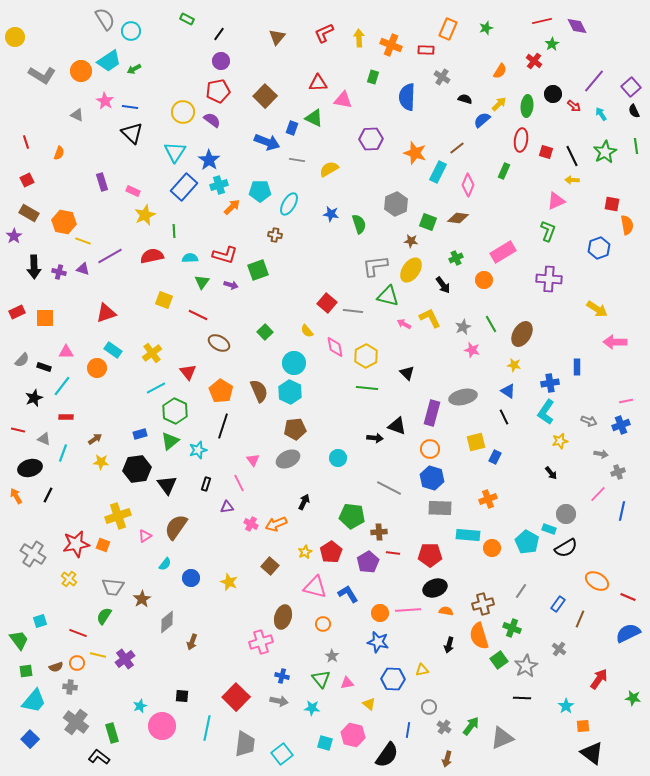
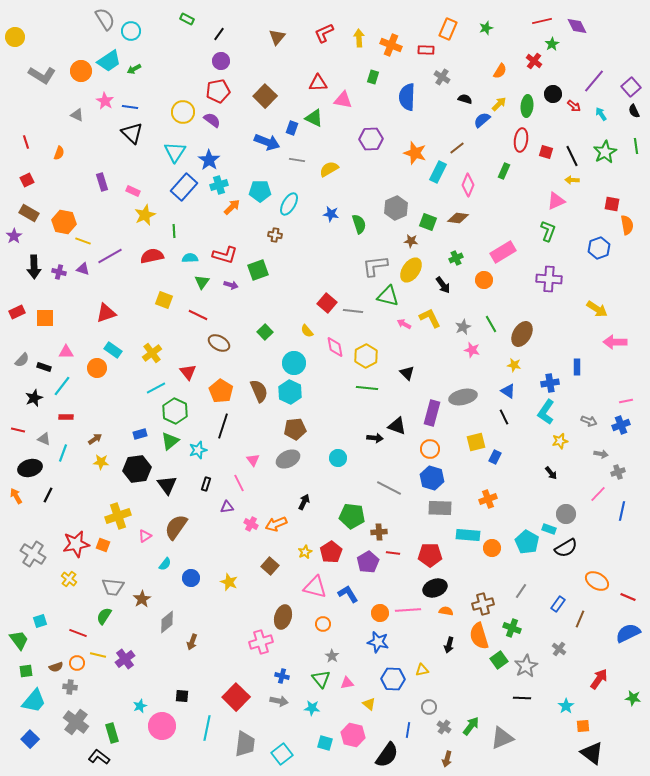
gray hexagon at (396, 204): moved 4 px down
